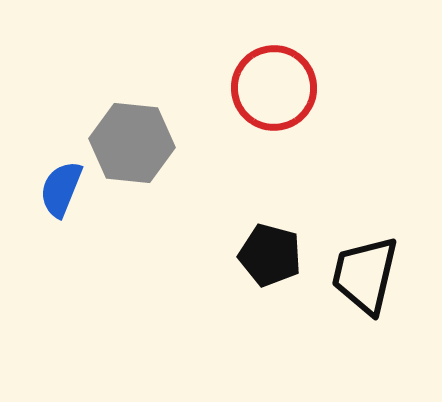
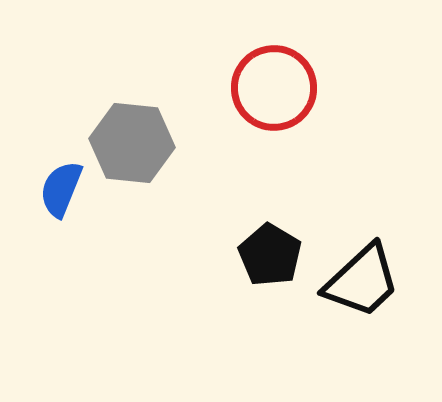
black pentagon: rotated 16 degrees clockwise
black trapezoid: moved 3 px left, 6 px down; rotated 146 degrees counterclockwise
